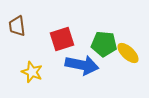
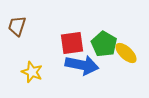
brown trapezoid: rotated 25 degrees clockwise
red square: moved 10 px right, 4 px down; rotated 10 degrees clockwise
green pentagon: rotated 25 degrees clockwise
yellow ellipse: moved 2 px left
